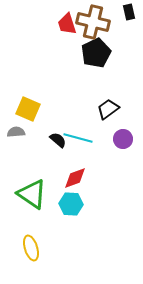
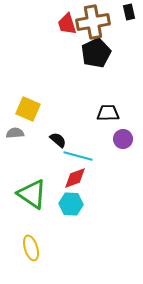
brown cross: rotated 24 degrees counterclockwise
black trapezoid: moved 4 px down; rotated 35 degrees clockwise
gray semicircle: moved 1 px left, 1 px down
cyan line: moved 18 px down
